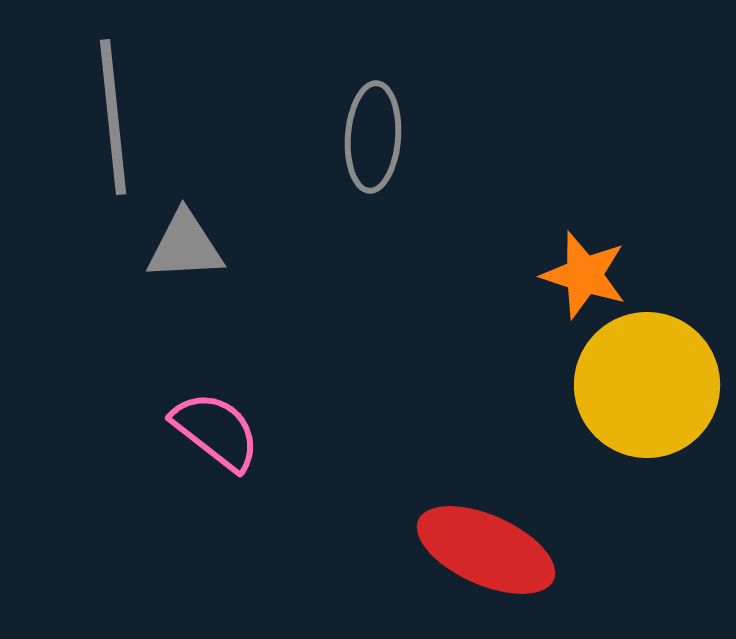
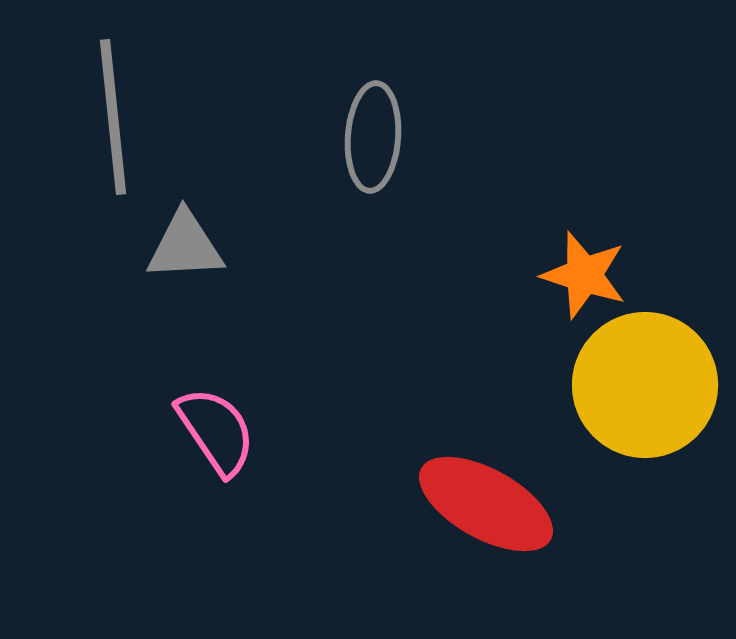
yellow circle: moved 2 px left
pink semicircle: rotated 18 degrees clockwise
red ellipse: moved 46 px up; rotated 5 degrees clockwise
